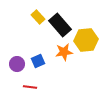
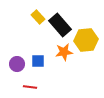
blue square: rotated 24 degrees clockwise
